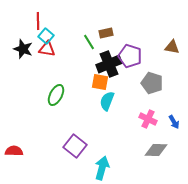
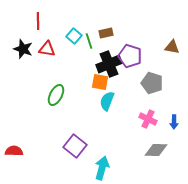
cyan square: moved 28 px right
green line: moved 1 px up; rotated 14 degrees clockwise
blue arrow: rotated 32 degrees clockwise
